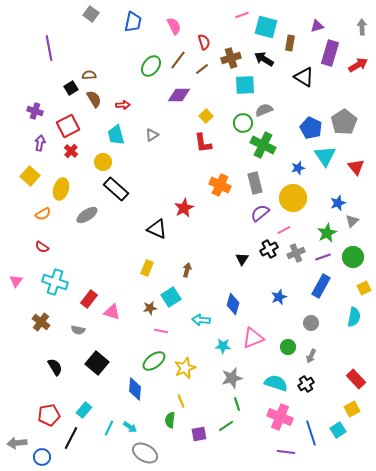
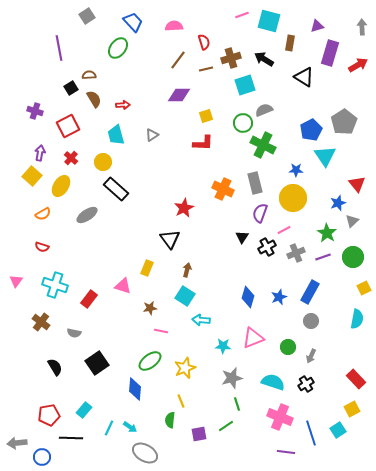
gray square at (91, 14): moved 4 px left, 2 px down; rotated 21 degrees clockwise
blue trapezoid at (133, 22): rotated 55 degrees counterclockwise
pink semicircle at (174, 26): rotated 66 degrees counterclockwise
cyan square at (266, 27): moved 3 px right, 6 px up
purple line at (49, 48): moved 10 px right
green ellipse at (151, 66): moved 33 px left, 18 px up
brown line at (202, 69): moved 4 px right; rotated 24 degrees clockwise
cyan square at (245, 85): rotated 15 degrees counterclockwise
yellow square at (206, 116): rotated 24 degrees clockwise
blue pentagon at (311, 128): moved 2 px down; rotated 20 degrees clockwise
purple arrow at (40, 143): moved 10 px down
red L-shape at (203, 143): rotated 80 degrees counterclockwise
red cross at (71, 151): moved 7 px down
red triangle at (356, 167): moved 1 px right, 17 px down
blue star at (298, 168): moved 2 px left, 2 px down; rotated 16 degrees clockwise
yellow square at (30, 176): moved 2 px right
orange cross at (220, 185): moved 3 px right, 4 px down
yellow ellipse at (61, 189): moved 3 px up; rotated 15 degrees clockwise
purple semicircle at (260, 213): rotated 30 degrees counterclockwise
black triangle at (157, 229): moved 13 px right, 10 px down; rotated 30 degrees clockwise
green star at (327, 233): rotated 12 degrees counterclockwise
red semicircle at (42, 247): rotated 16 degrees counterclockwise
black cross at (269, 249): moved 2 px left, 2 px up
black triangle at (242, 259): moved 22 px up
cyan cross at (55, 282): moved 3 px down
blue rectangle at (321, 286): moved 11 px left, 6 px down
cyan square at (171, 297): moved 14 px right, 1 px up; rotated 24 degrees counterclockwise
blue diamond at (233, 304): moved 15 px right, 7 px up
pink triangle at (112, 312): moved 11 px right, 26 px up
cyan semicircle at (354, 317): moved 3 px right, 2 px down
gray circle at (311, 323): moved 2 px up
gray semicircle at (78, 330): moved 4 px left, 3 px down
green ellipse at (154, 361): moved 4 px left
black square at (97, 363): rotated 15 degrees clockwise
cyan semicircle at (276, 383): moved 3 px left, 1 px up
black line at (71, 438): rotated 65 degrees clockwise
